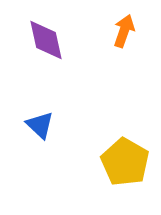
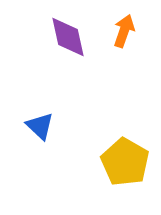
purple diamond: moved 22 px right, 3 px up
blue triangle: moved 1 px down
